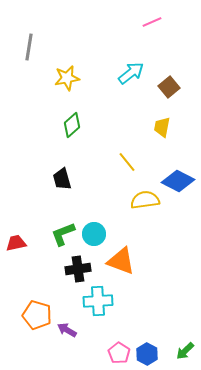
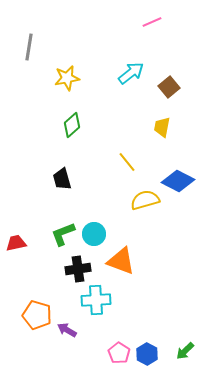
yellow semicircle: rotated 8 degrees counterclockwise
cyan cross: moved 2 px left, 1 px up
